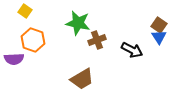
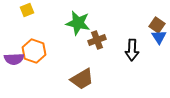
yellow square: moved 2 px right, 1 px up; rotated 32 degrees clockwise
brown square: moved 2 px left
orange hexagon: moved 1 px right, 11 px down
black arrow: rotated 65 degrees clockwise
